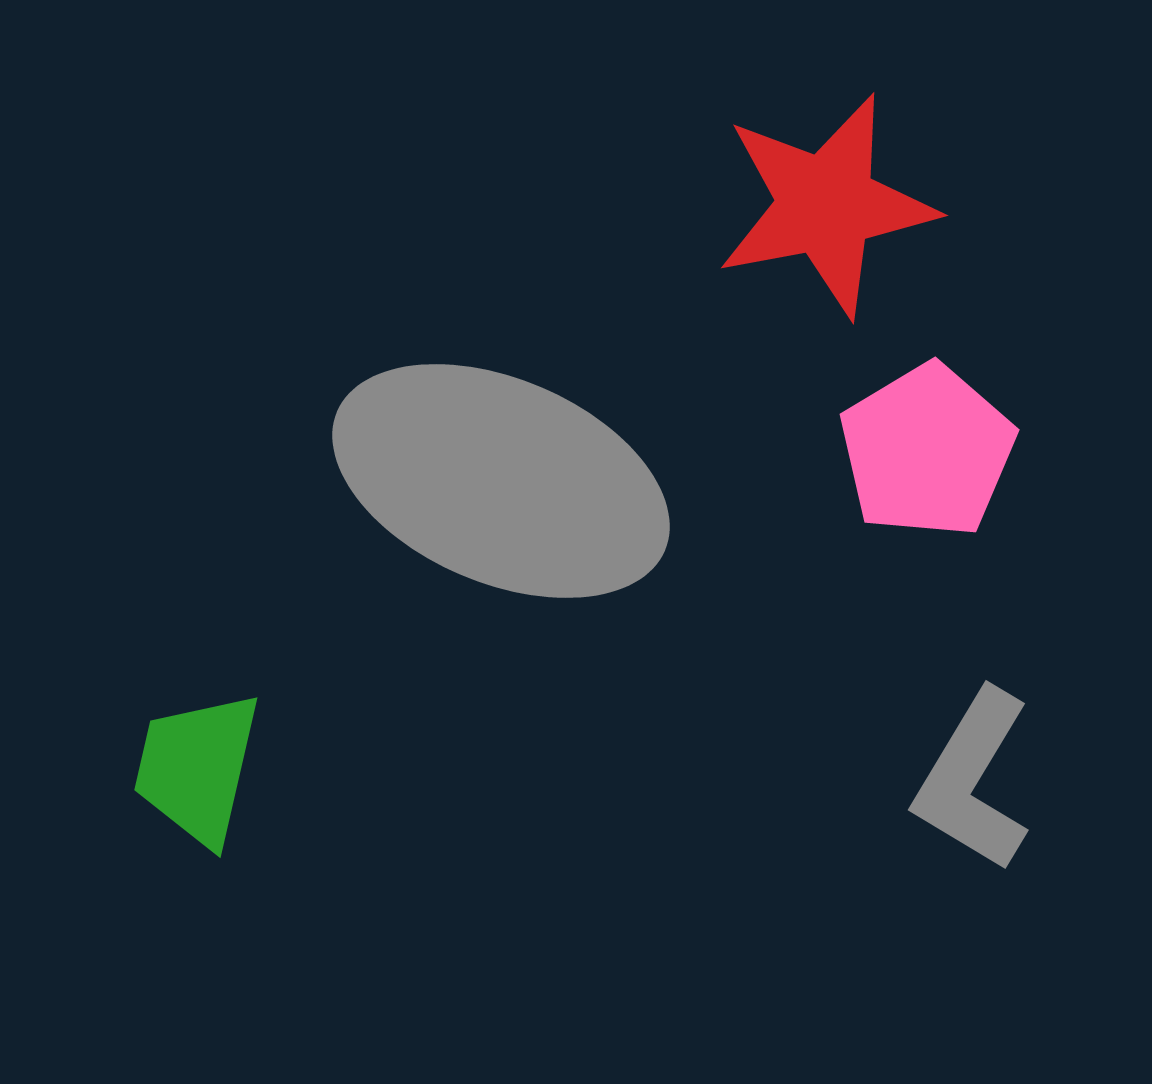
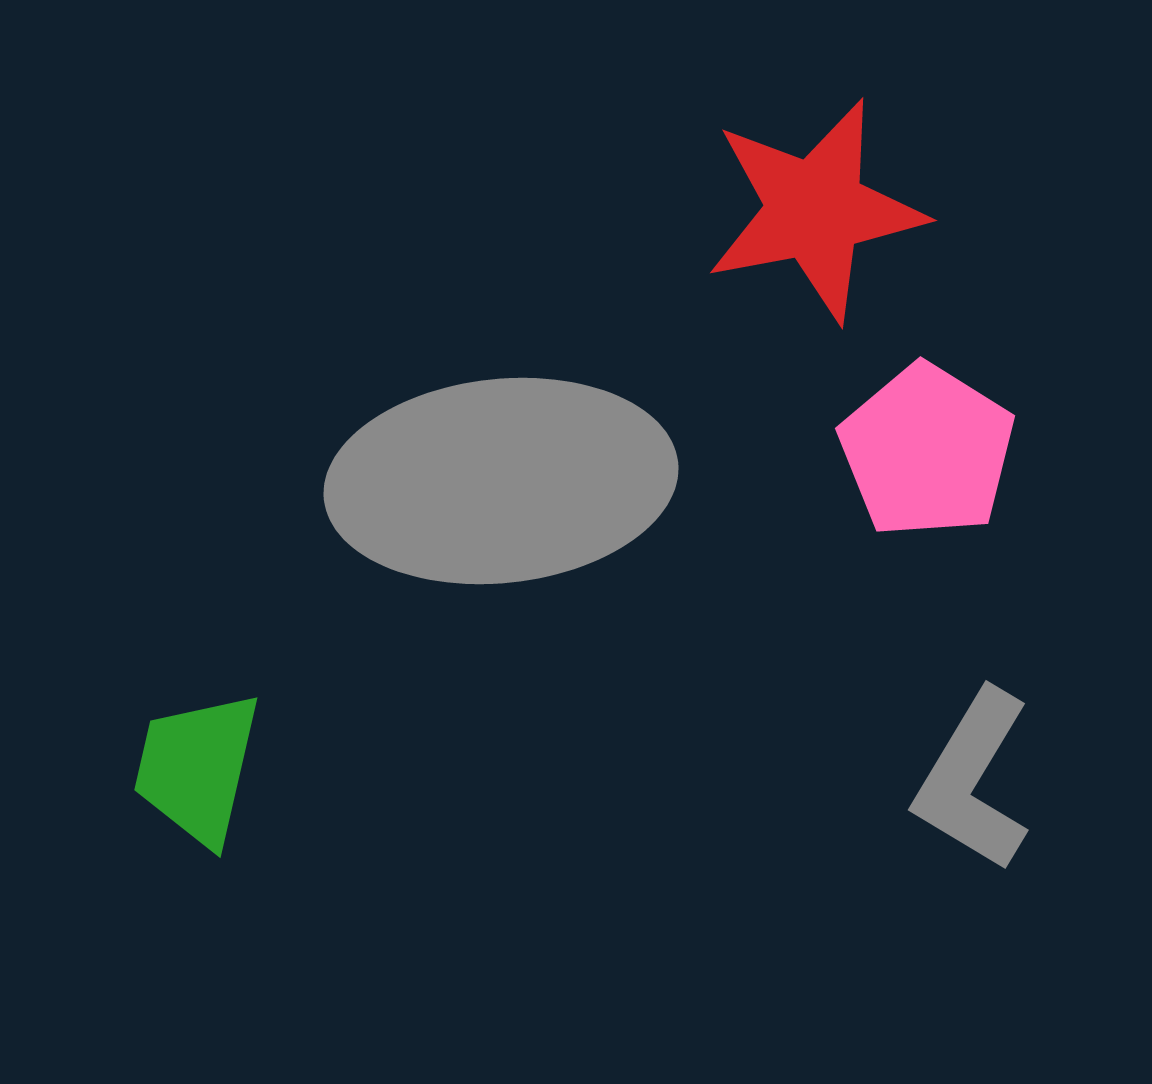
red star: moved 11 px left, 5 px down
pink pentagon: rotated 9 degrees counterclockwise
gray ellipse: rotated 29 degrees counterclockwise
